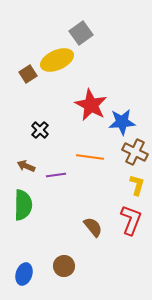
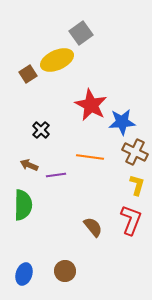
black cross: moved 1 px right
brown arrow: moved 3 px right, 1 px up
brown circle: moved 1 px right, 5 px down
